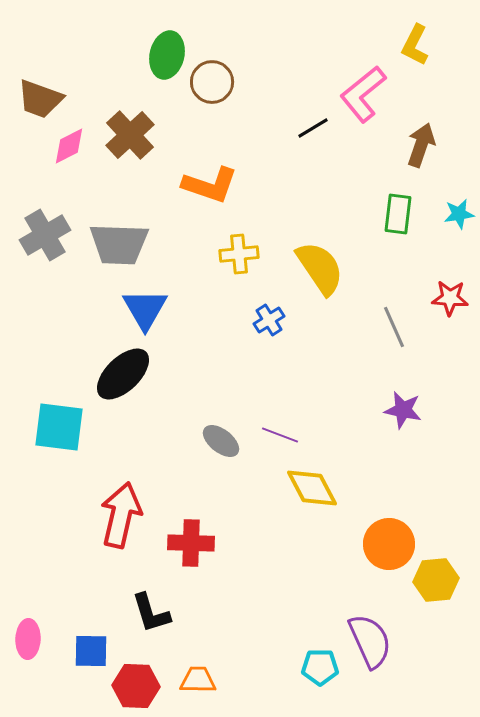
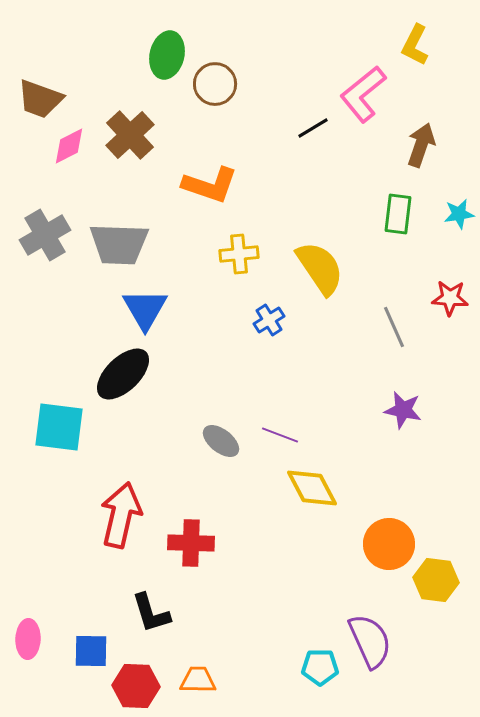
brown circle: moved 3 px right, 2 px down
yellow hexagon: rotated 12 degrees clockwise
